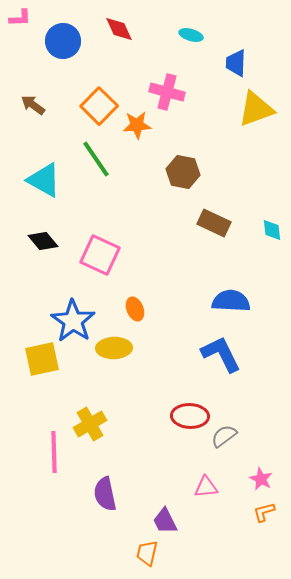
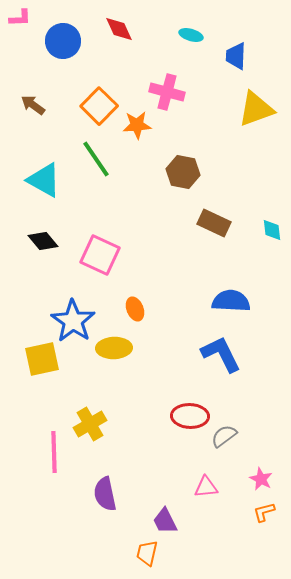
blue trapezoid: moved 7 px up
